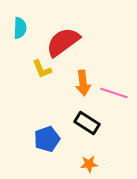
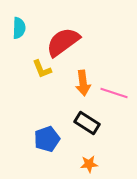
cyan semicircle: moved 1 px left
